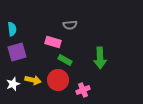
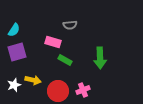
cyan semicircle: moved 2 px right, 1 px down; rotated 40 degrees clockwise
red circle: moved 11 px down
white star: moved 1 px right, 1 px down
